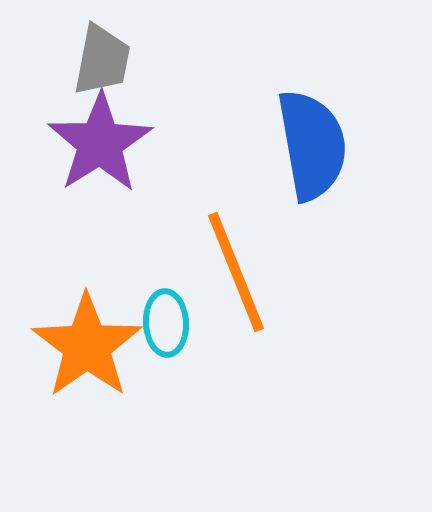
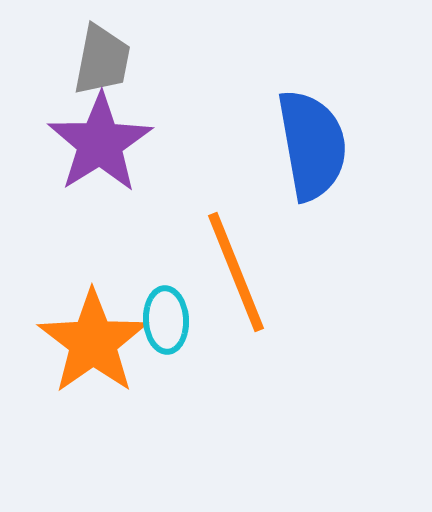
cyan ellipse: moved 3 px up
orange star: moved 6 px right, 4 px up
